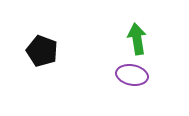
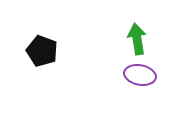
purple ellipse: moved 8 px right
